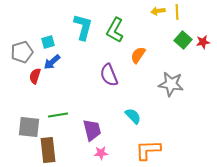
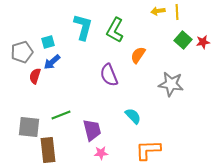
green line: moved 3 px right; rotated 12 degrees counterclockwise
